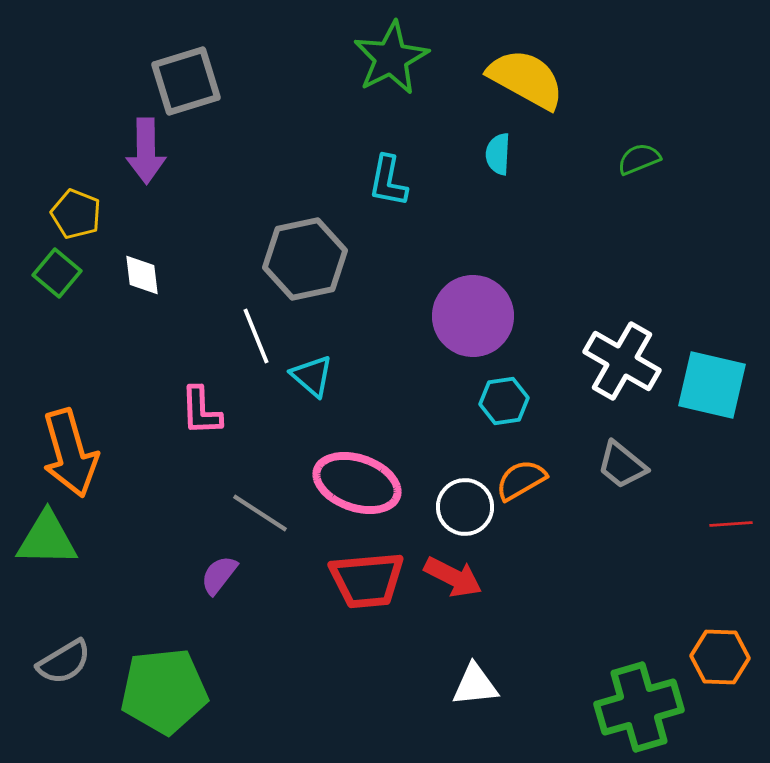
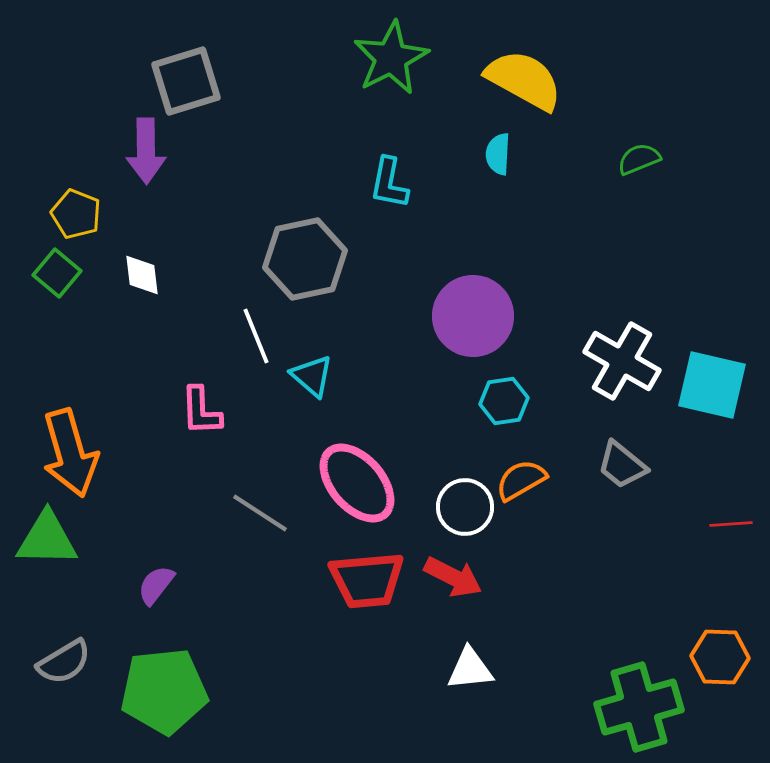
yellow semicircle: moved 2 px left, 1 px down
cyan L-shape: moved 1 px right, 2 px down
pink ellipse: rotated 30 degrees clockwise
purple semicircle: moved 63 px left, 10 px down
white triangle: moved 5 px left, 16 px up
